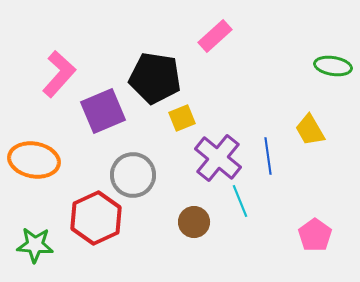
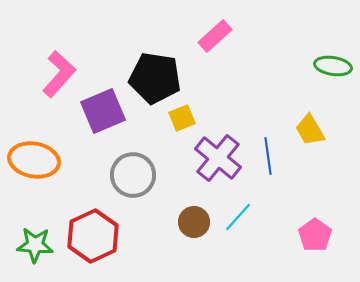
cyan line: moved 2 px left, 16 px down; rotated 64 degrees clockwise
red hexagon: moved 3 px left, 18 px down
